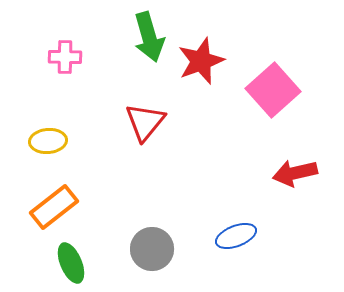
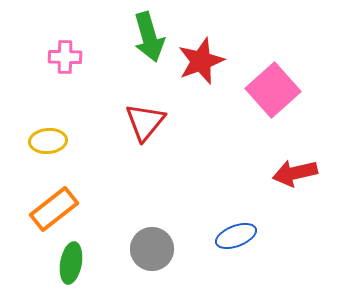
orange rectangle: moved 2 px down
green ellipse: rotated 33 degrees clockwise
